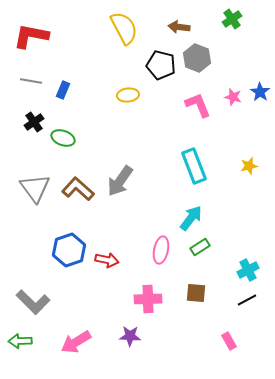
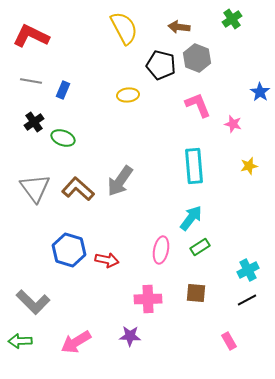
red L-shape: rotated 15 degrees clockwise
pink star: moved 27 px down
cyan rectangle: rotated 16 degrees clockwise
blue hexagon: rotated 24 degrees counterclockwise
